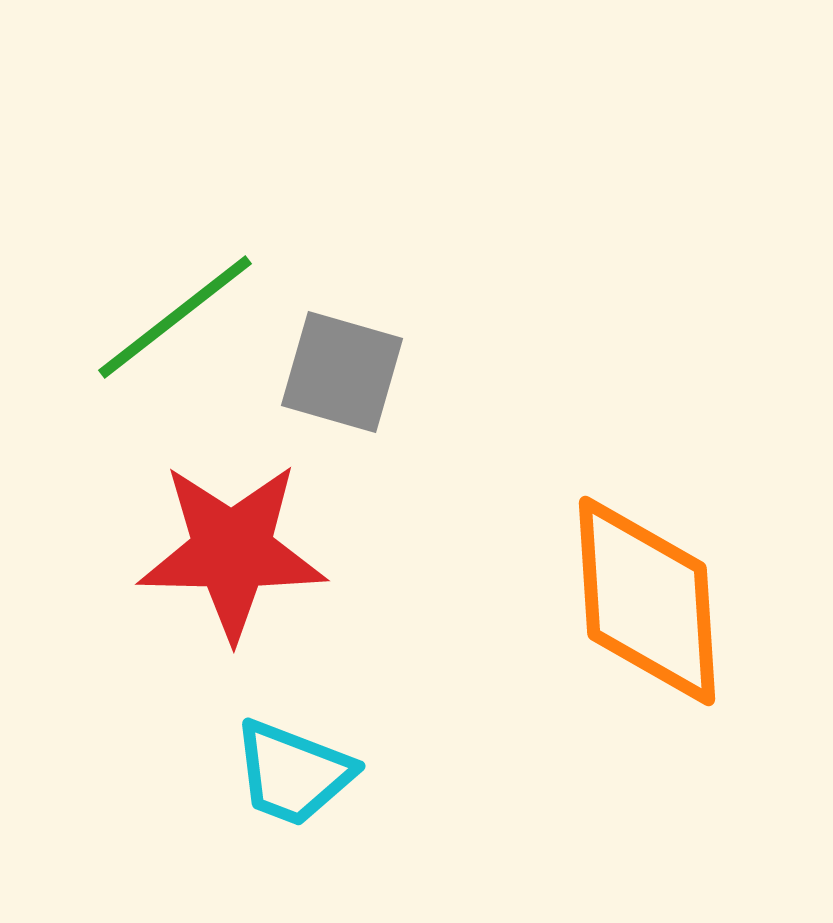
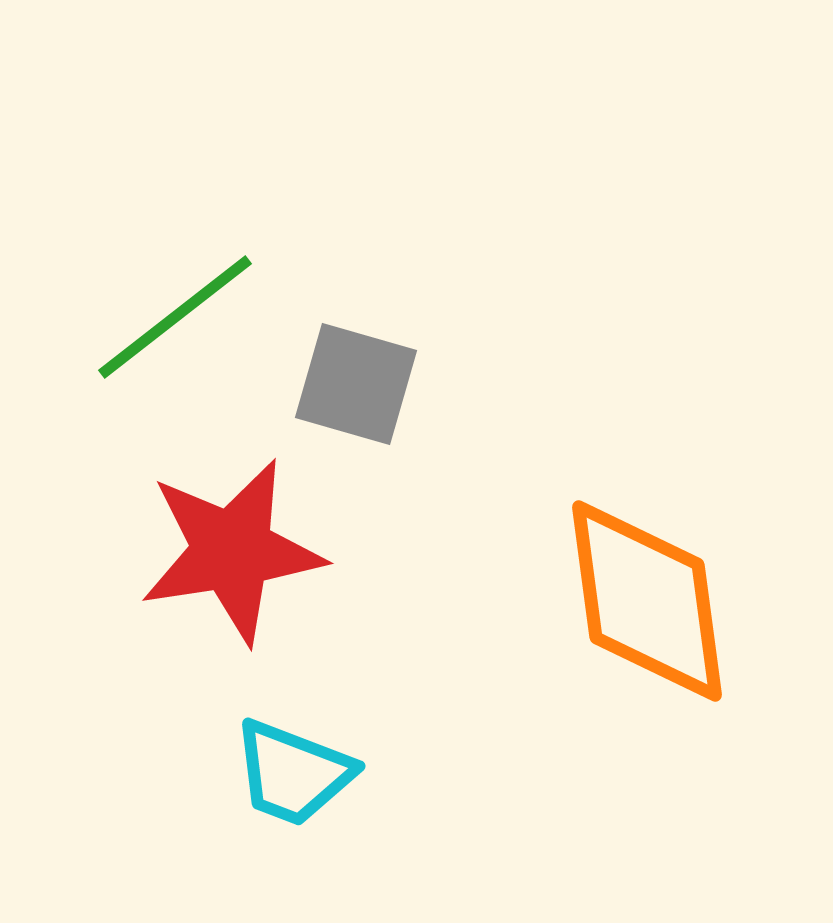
gray square: moved 14 px right, 12 px down
red star: rotated 10 degrees counterclockwise
orange diamond: rotated 4 degrees counterclockwise
